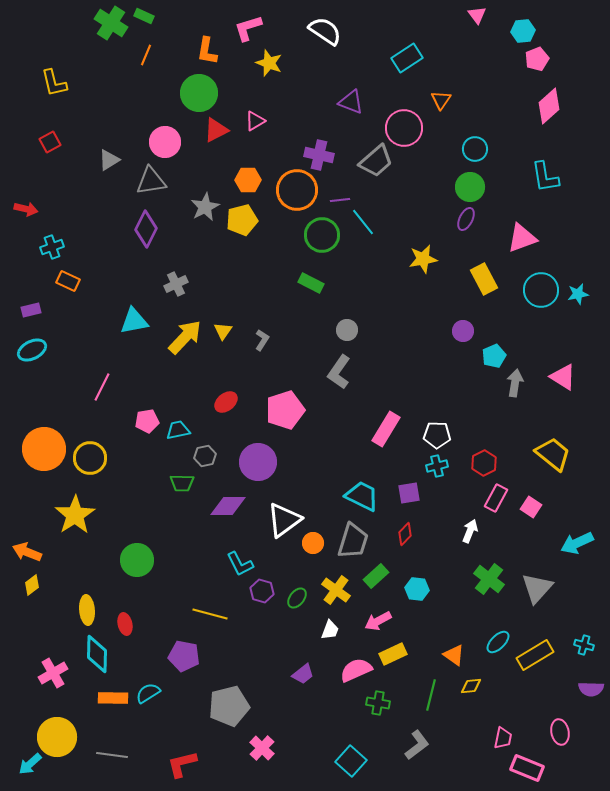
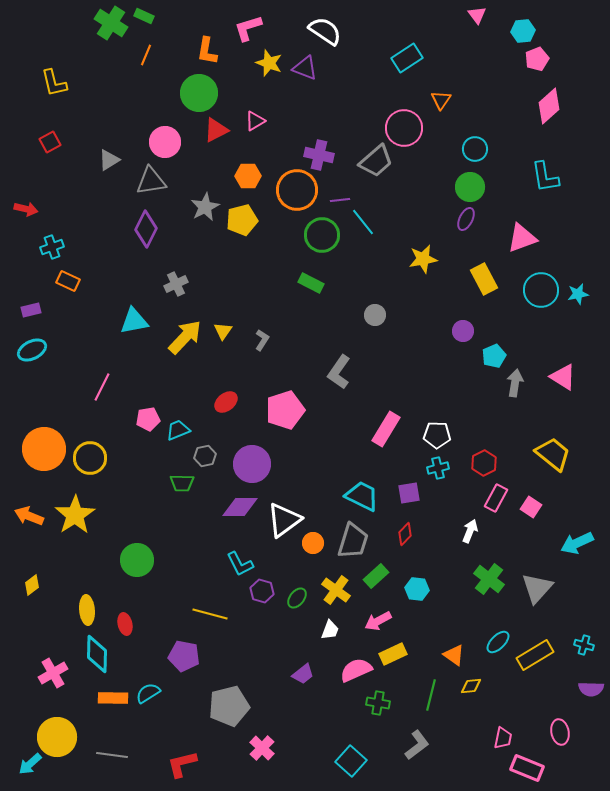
purple triangle at (351, 102): moved 46 px left, 34 px up
orange hexagon at (248, 180): moved 4 px up
gray circle at (347, 330): moved 28 px right, 15 px up
pink pentagon at (147, 421): moved 1 px right, 2 px up
cyan trapezoid at (178, 430): rotated 10 degrees counterclockwise
purple circle at (258, 462): moved 6 px left, 2 px down
cyan cross at (437, 466): moved 1 px right, 2 px down
purple diamond at (228, 506): moved 12 px right, 1 px down
orange arrow at (27, 552): moved 2 px right, 36 px up
